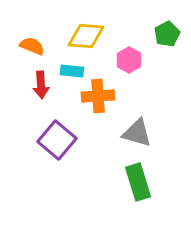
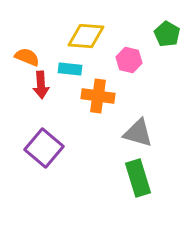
green pentagon: rotated 15 degrees counterclockwise
orange semicircle: moved 5 px left, 11 px down
pink hexagon: rotated 15 degrees counterclockwise
cyan rectangle: moved 2 px left, 2 px up
orange cross: rotated 12 degrees clockwise
gray triangle: moved 1 px right
purple square: moved 13 px left, 8 px down
green rectangle: moved 4 px up
